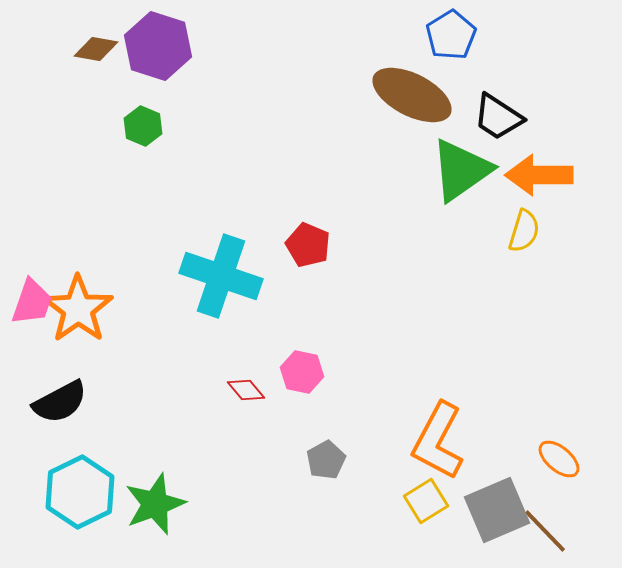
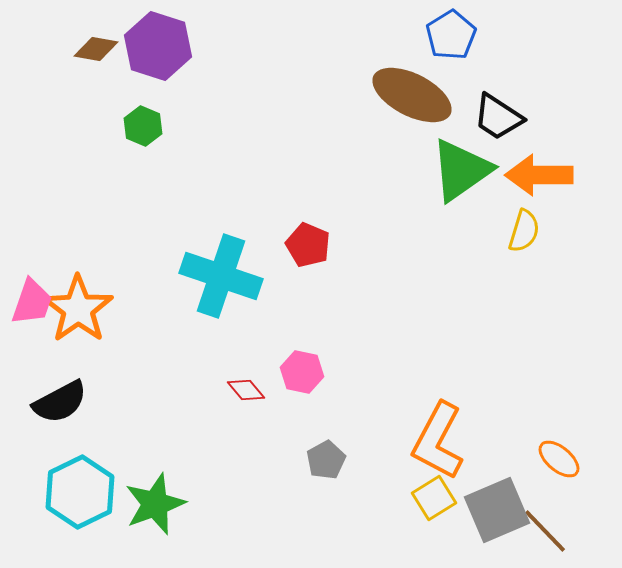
yellow square: moved 8 px right, 3 px up
